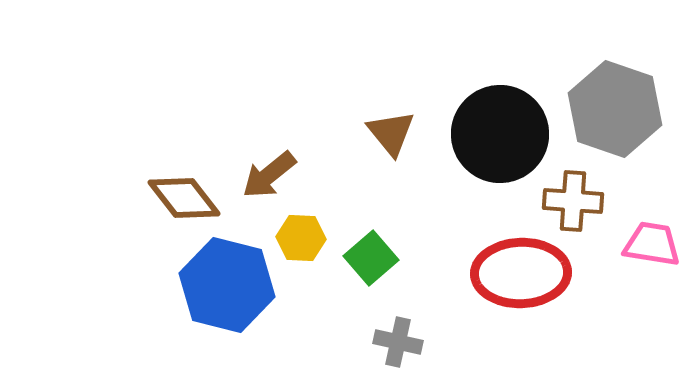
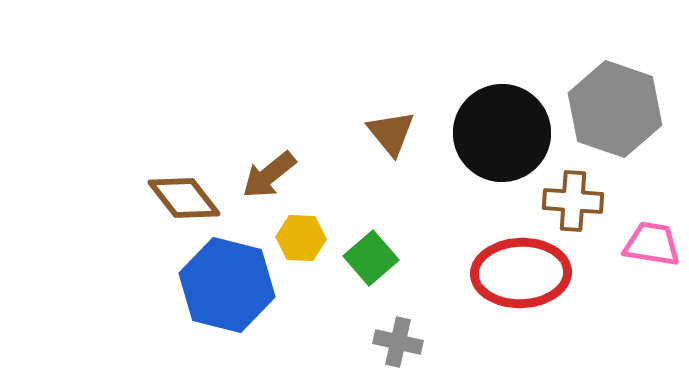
black circle: moved 2 px right, 1 px up
